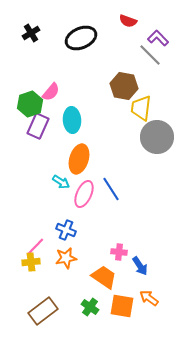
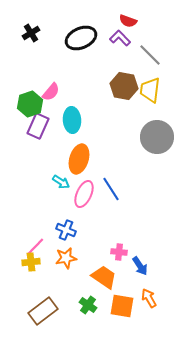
purple L-shape: moved 38 px left
yellow trapezoid: moved 9 px right, 18 px up
orange arrow: rotated 24 degrees clockwise
green cross: moved 2 px left, 2 px up
